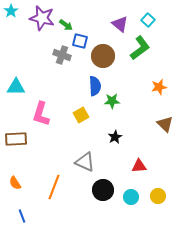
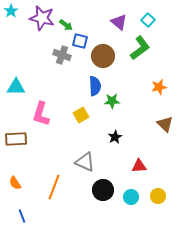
purple triangle: moved 1 px left, 2 px up
